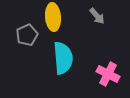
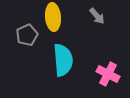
cyan semicircle: moved 2 px down
